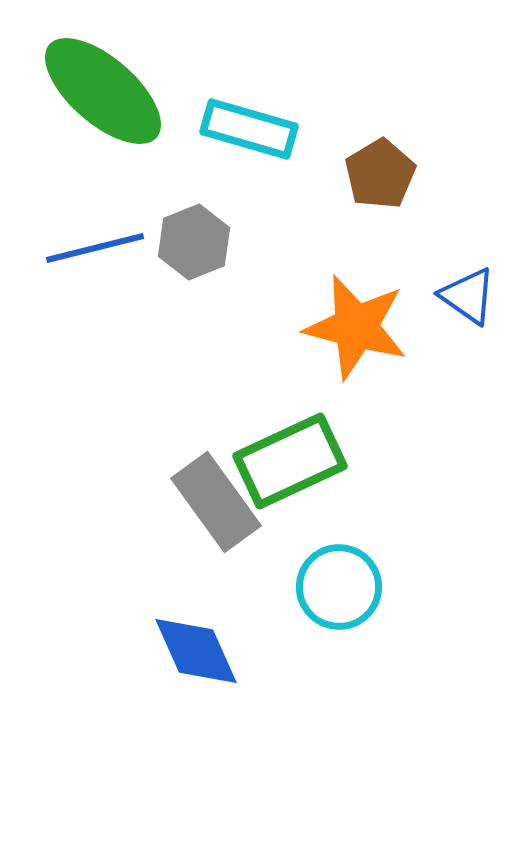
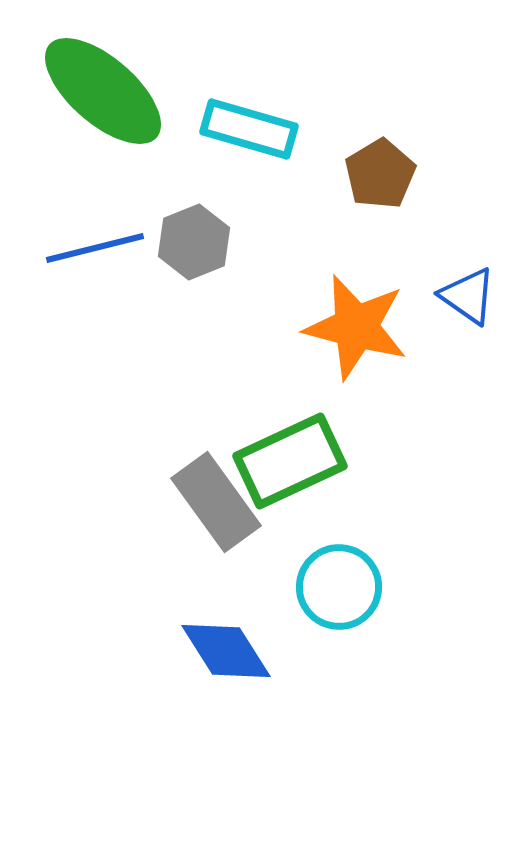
blue diamond: moved 30 px right; rotated 8 degrees counterclockwise
